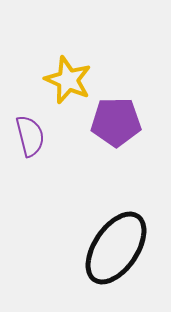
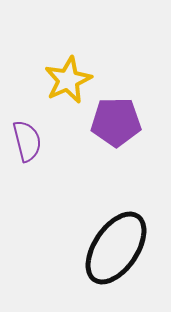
yellow star: rotated 24 degrees clockwise
purple semicircle: moved 3 px left, 5 px down
